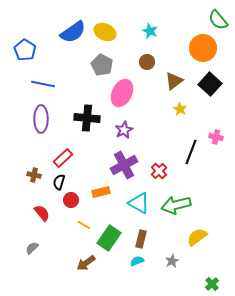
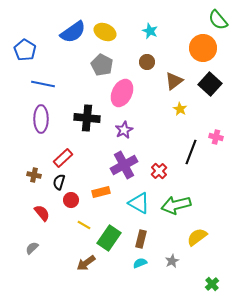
cyan semicircle: moved 3 px right, 2 px down
